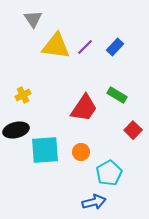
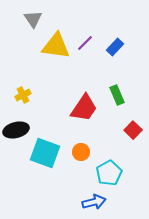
purple line: moved 4 px up
green rectangle: rotated 36 degrees clockwise
cyan square: moved 3 px down; rotated 24 degrees clockwise
